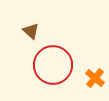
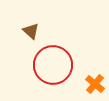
orange cross: moved 6 px down
